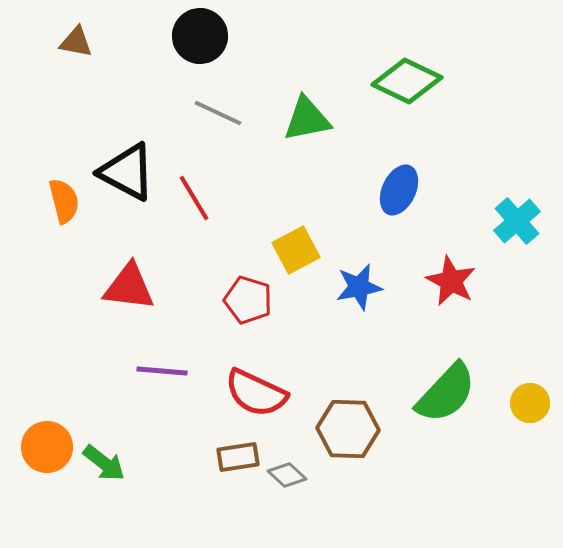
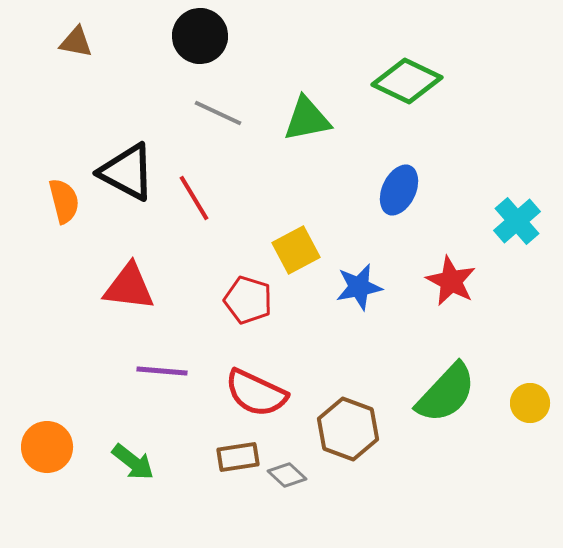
brown hexagon: rotated 18 degrees clockwise
green arrow: moved 29 px right, 1 px up
